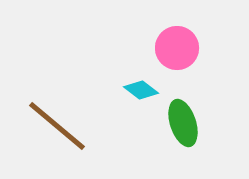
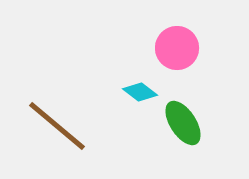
cyan diamond: moved 1 px left, 2 px down
green ellipse: rotated 15 degrees counterclockwise
